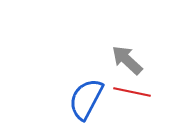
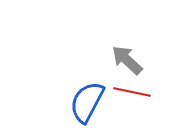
blue semicircle: moved 1 px right, 3 px down
